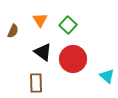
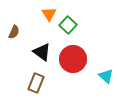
orange triangle: moved 9 px right, 6 px up
brown semicircle: moved 1 px right, 1 px down
black triangle: moved 1 px left
cyan triangle: moved 1 px left
brown rectangle: rotated 24 degrees clockwise
